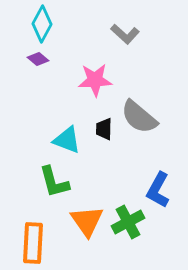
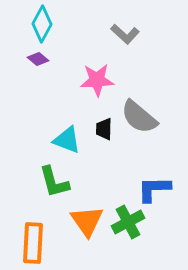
pink star: moved 2 px right
blue L-shape: moved 4 px left, 1 px up; rotated 60 degrees clockwise
